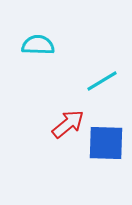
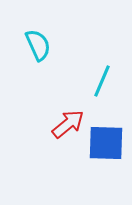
cyan semicircle: rotated 64 degrees clockwise
cyan line: rotated 36 degrees counterclockwise
